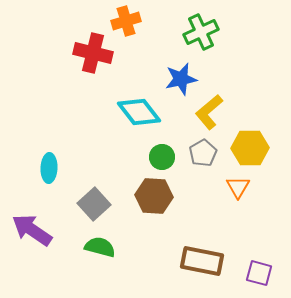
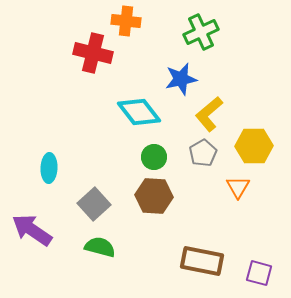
orange cross: rotated 24 degrees clockwise
yellow L-shape: moved 2 px down
yellow hexagon: moved 4 px right, 2 px up
green circle: moved 8 px left
